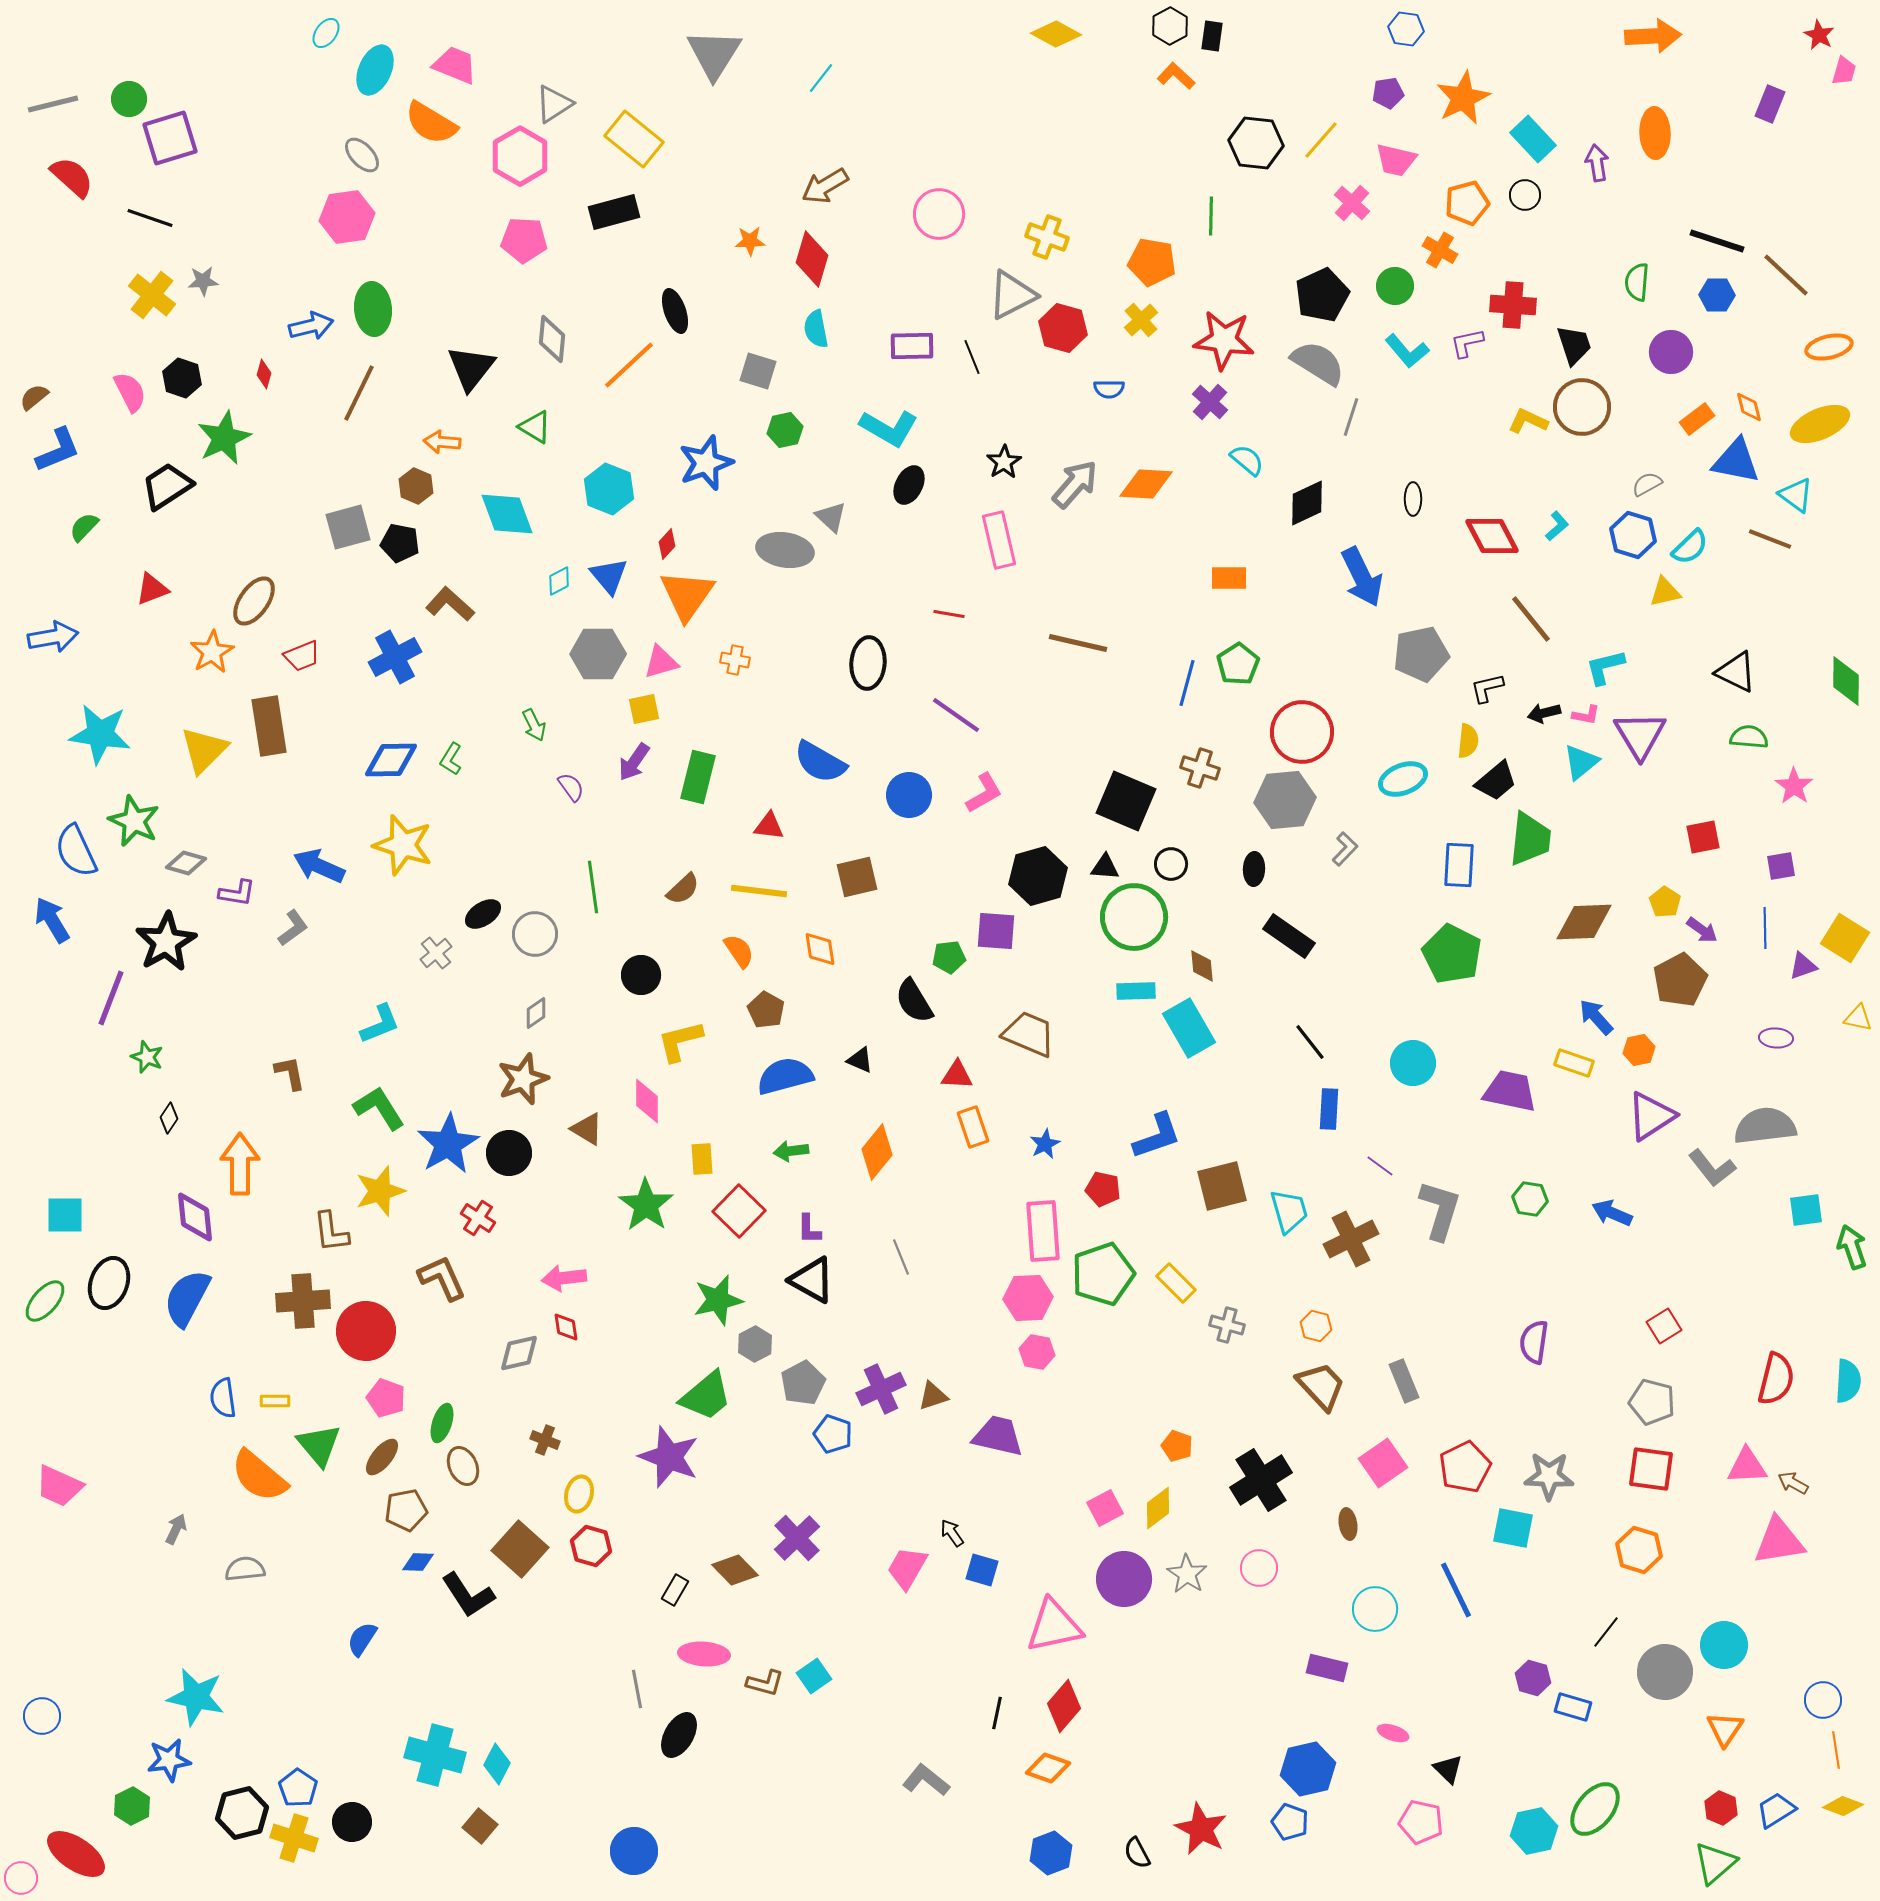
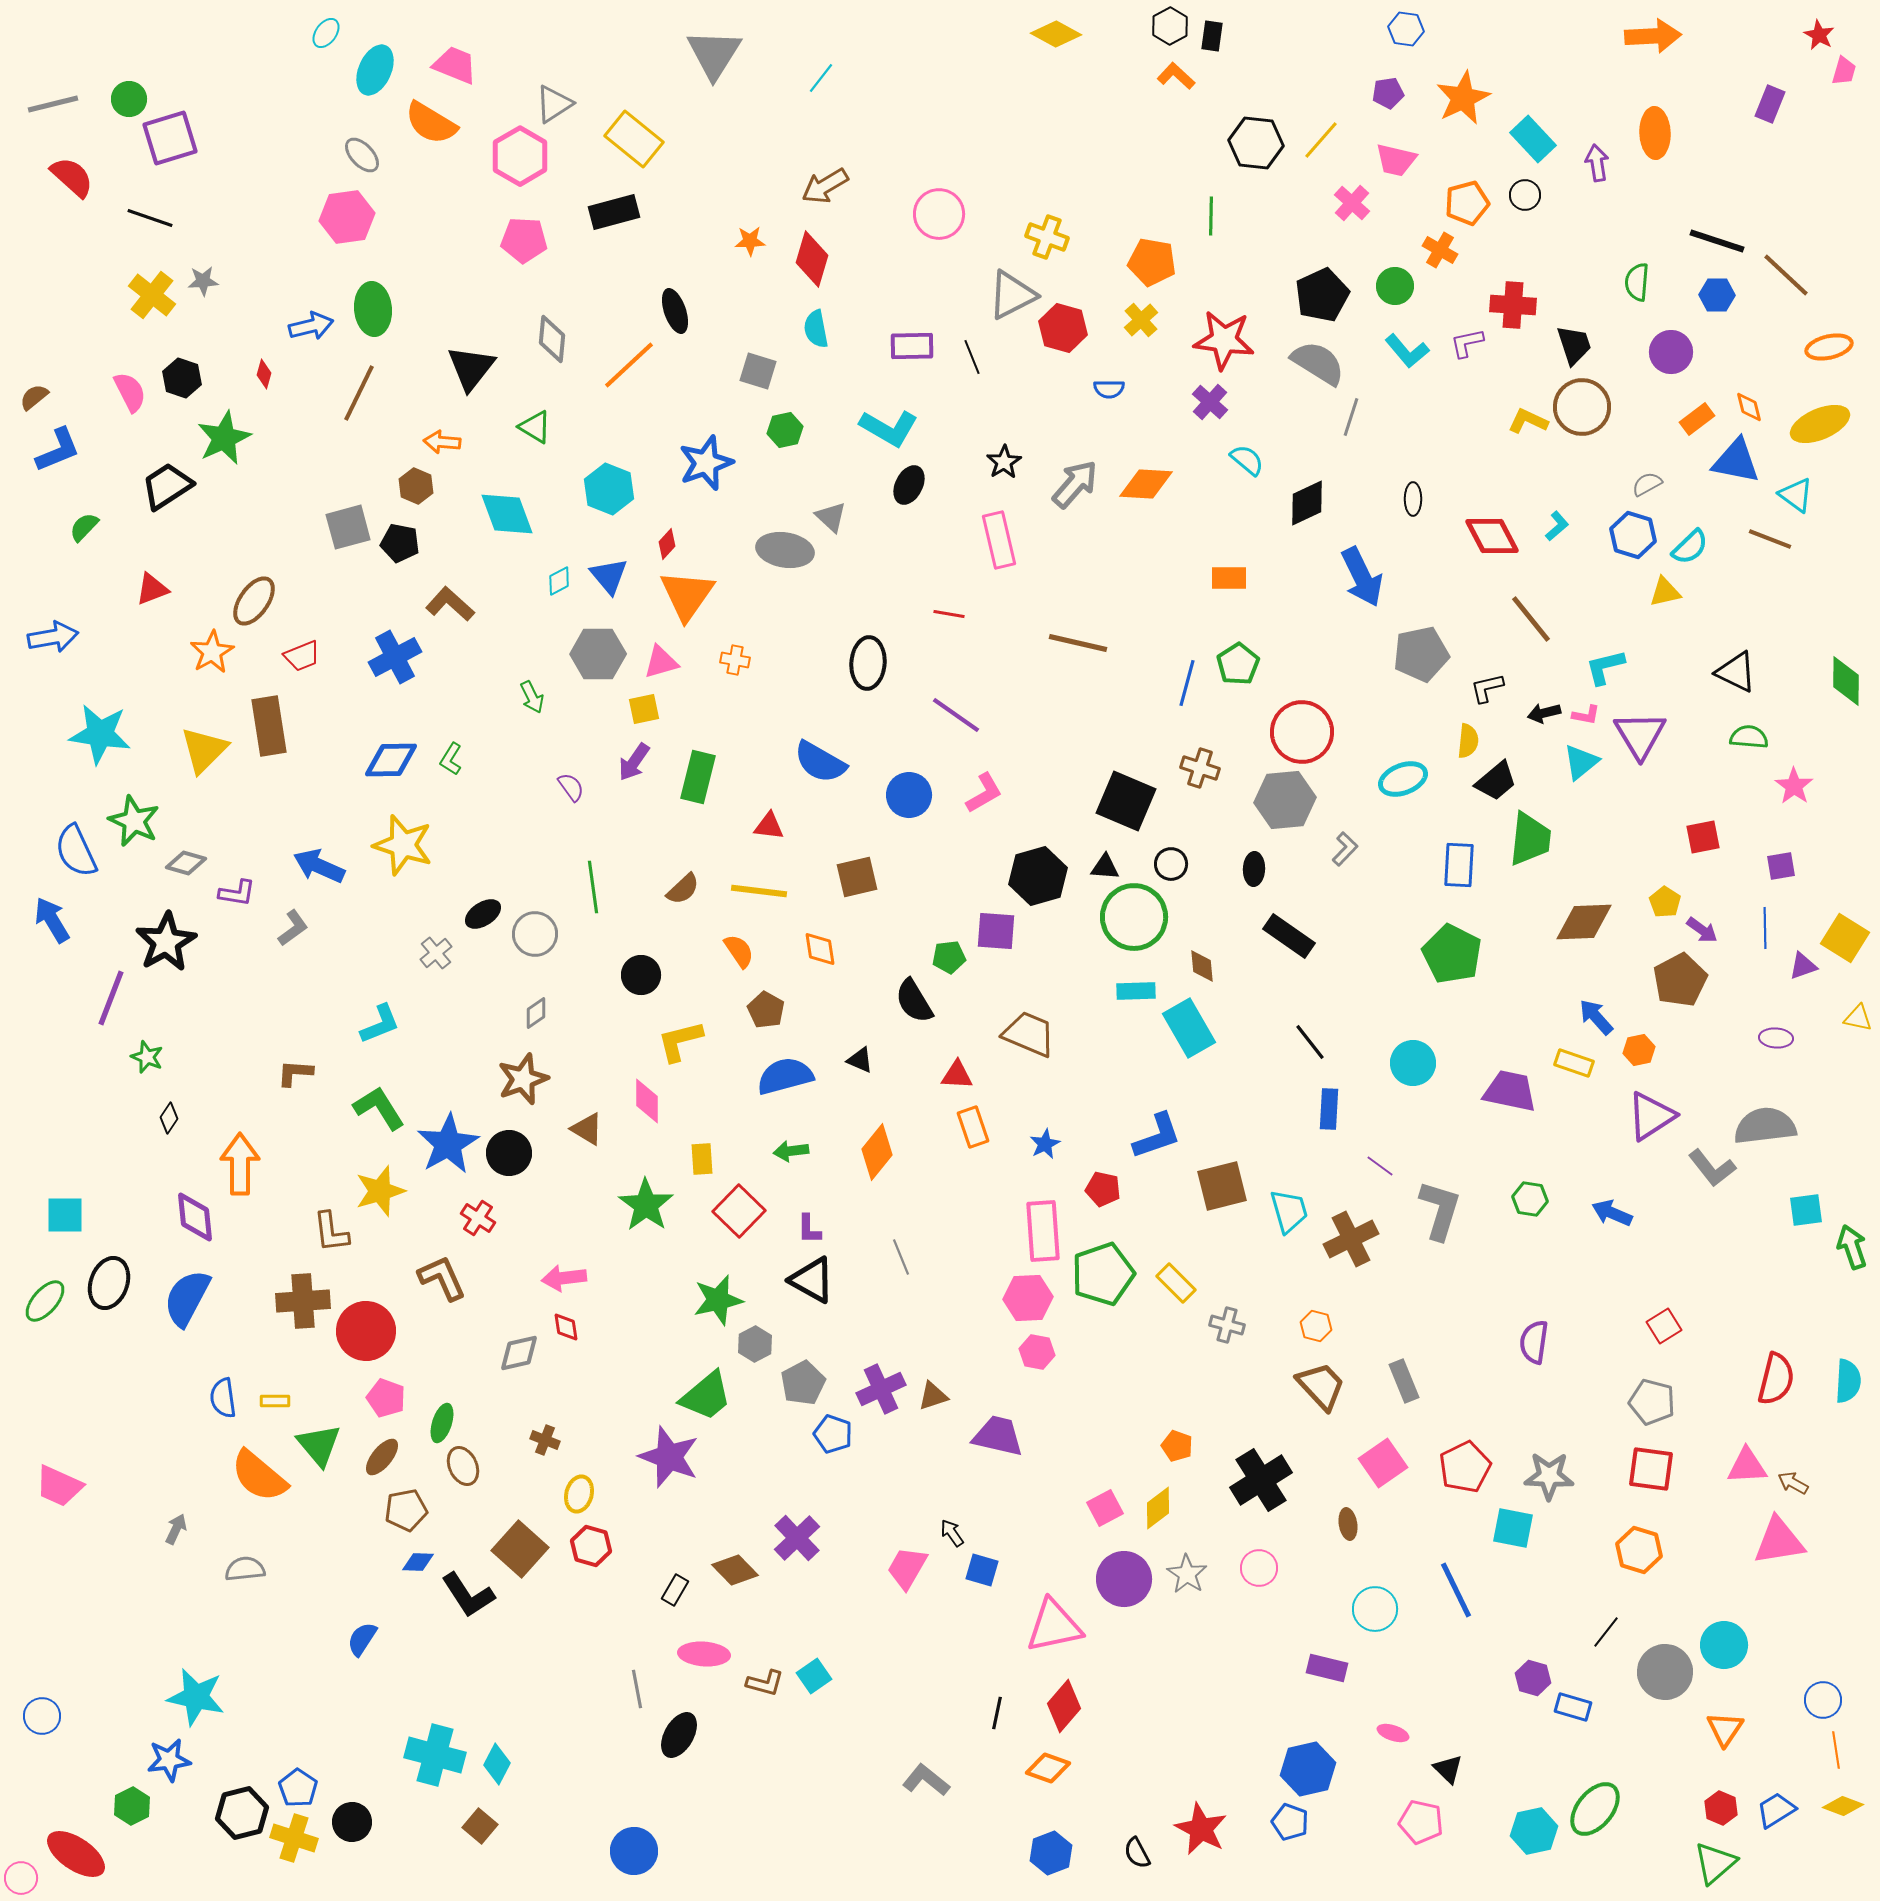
green arrow at (534, 725): moved 2 px left, 28 px up
brown L-shape at (290, 1073): moved 5 px right; rotated 75 degrees counterclockwise
